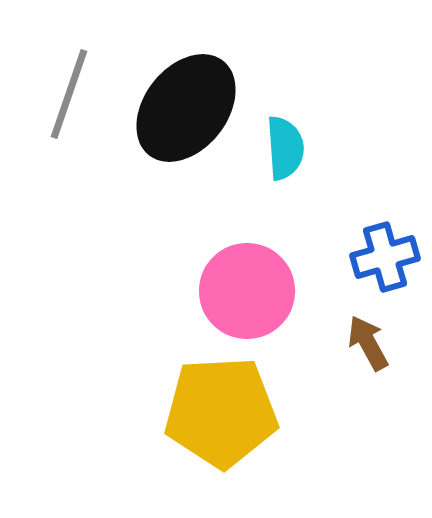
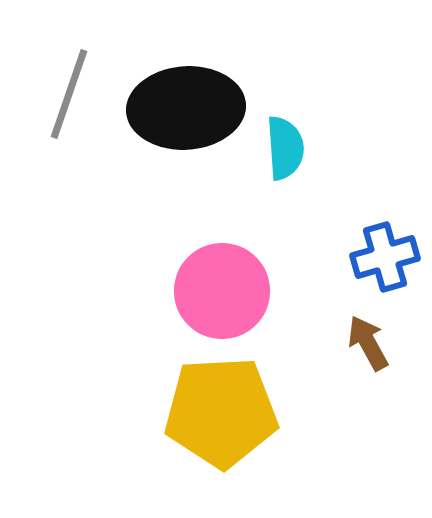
black ellipse: rotated 48 degrees clockwise
pink circle: moved 25 px left
